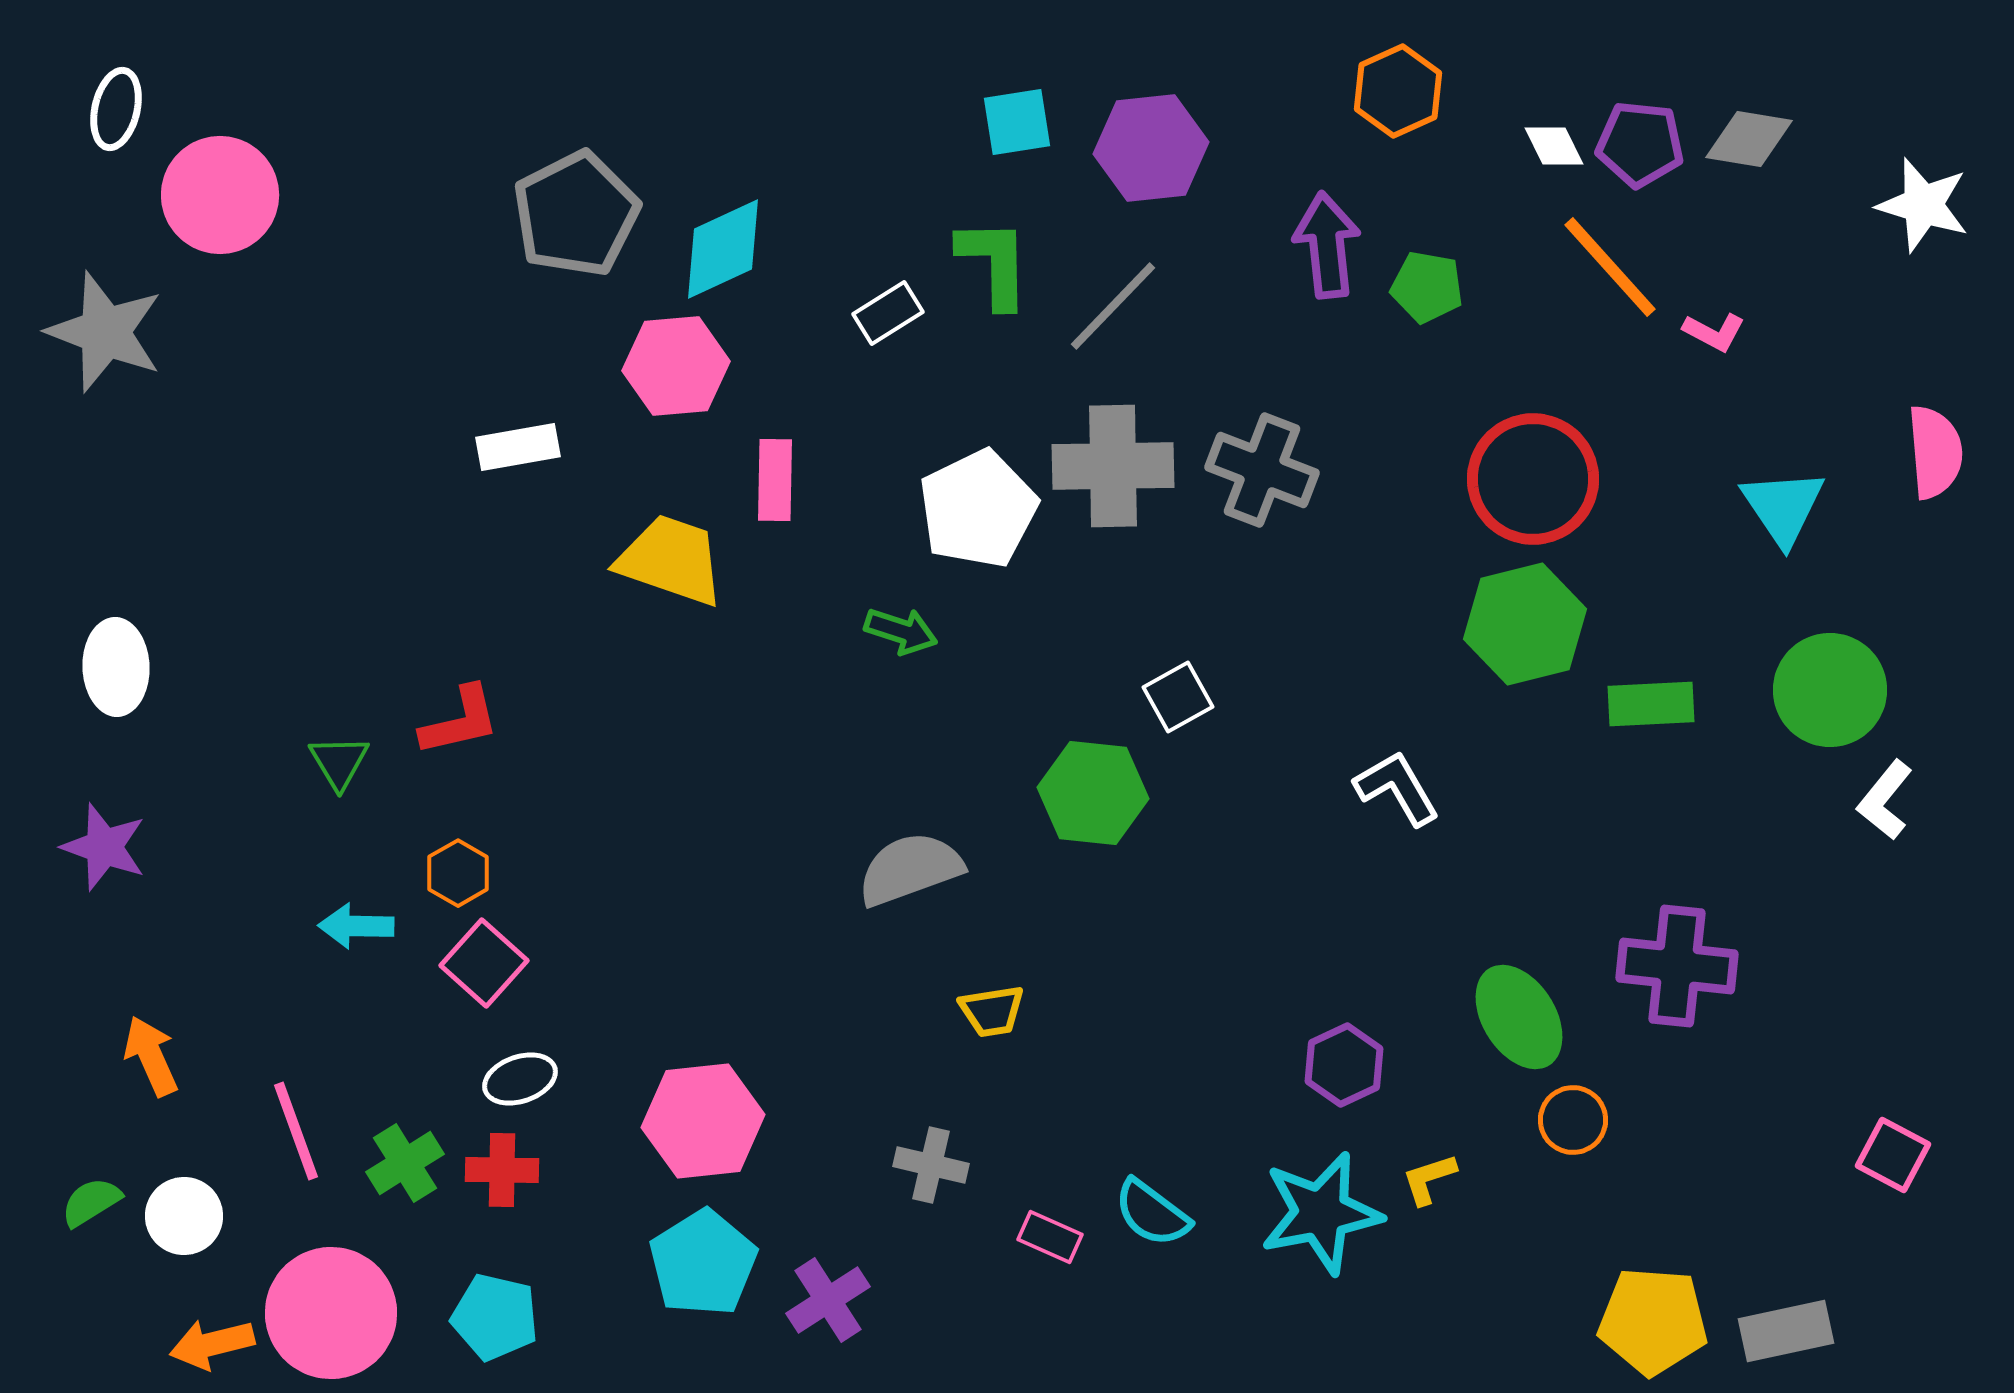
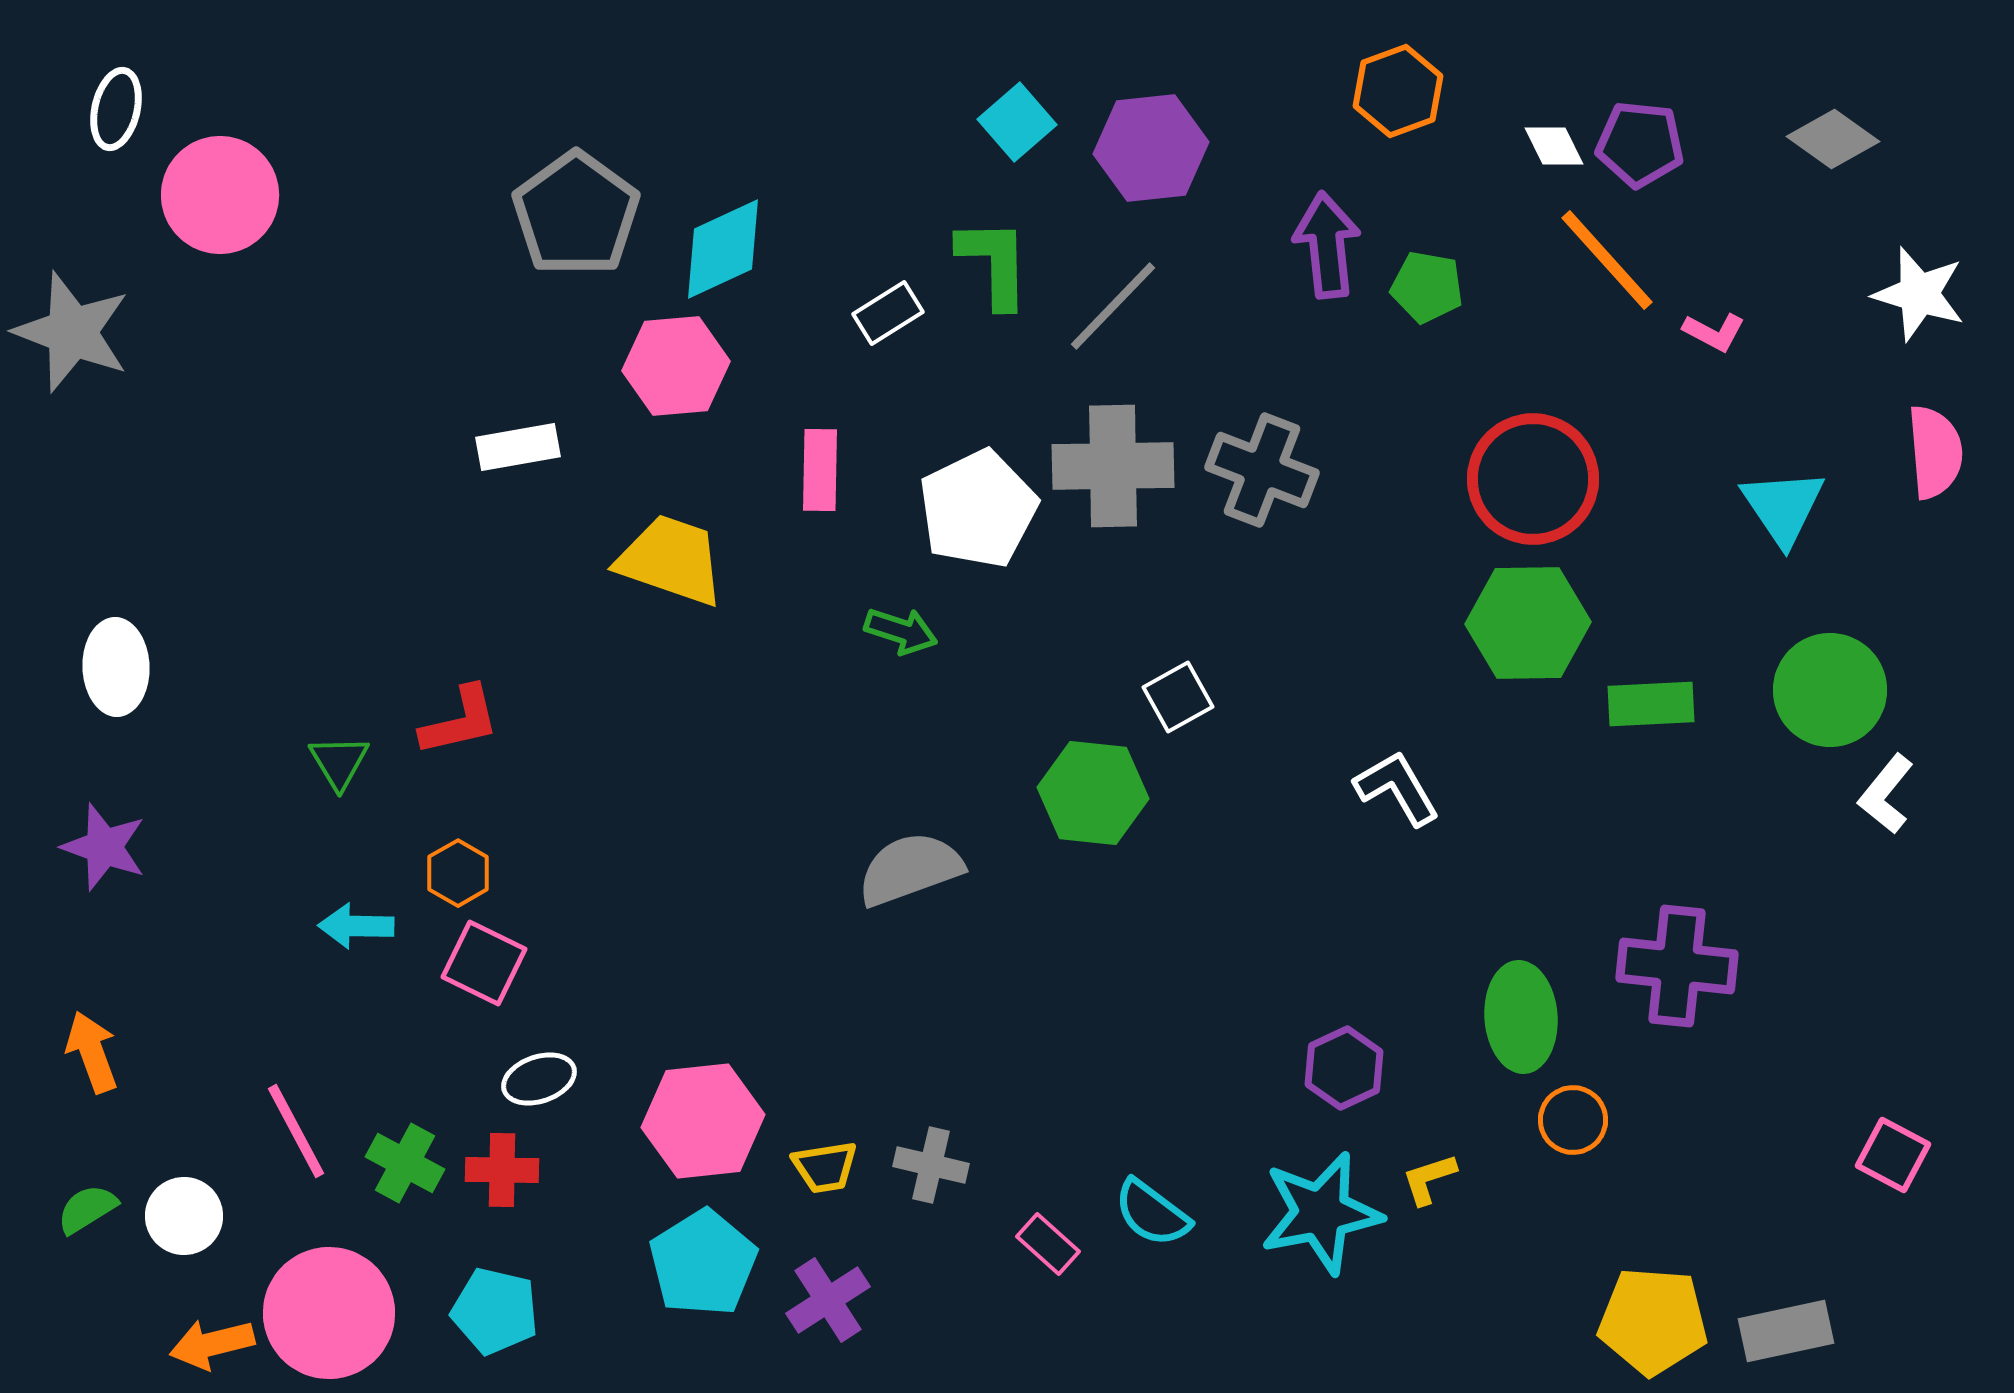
orange hexagon at (1398, 91): rotated 4 degrees clockwise
cyan square at (1017, 122): rotated 32 degrees counterclockwise
gray diamond at (1749, 139): moved 84 px right; rotated 26 degrees clockwise
white star at (1923, 205): moved 4 px left, 89 px down
gray pentagon at (576, 214): rotated 9 degrees counterclockwise
orange line at (1610, 267): moved 3 px left, 7 px up
gray star at (105, 332): moved 33 px left
pink rectangle at (775, 480): moved 45 px right, 10 px up
green hexagon at (1525, 624): moved 3 px right, 1 px up; rotated 13 degrees clockwise
white L-shape at (1885, 800): moved 1 px right, 6 px up
pink square at (484, 963): rotated 16 degrees counterclockwise
yellow trapezoid at (992, 1011): moved 167 px left, 156 px down
green ellipse at (1519, 1017): moved 2 px right; rotated 28 degrees clockwise
orange arrow at (151, 1056): moved 59 px left, 4 px up; rotated 4 degrees clockwise
purple hexagon at (1344, 1065): moved 3 px down
white ellipse at (520, 1079): moved 19 px right
pink line at (296, 1131): rotated 8 degrees counterclockwise
green cross at (405, 1163): rotated 30 degrees counterclockwise
green semicircle at (91, 1202): moved 4 px left, 7 px down
pink rectangle at (1050, 1237): moved 2 px left, 7 px down; rotated 18 degrees clockwise
pink circle at (331, 1313): moved 2 px left
cyan pentagon at (495, 1317): moved 6 px up
